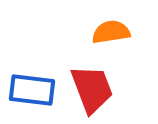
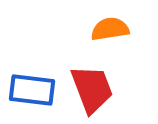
orange semicircle: moved 1 px left, 3 px up
